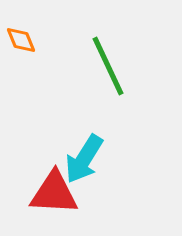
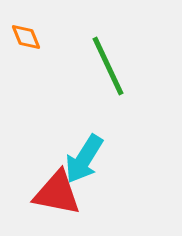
orange diamond: moved 5 px right, 3 px up
red triangle: moved 3 px right; rotated 8 degrees clockwise
